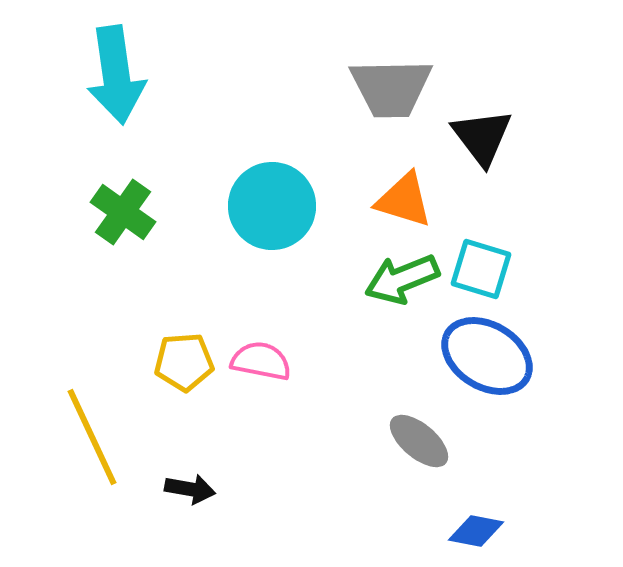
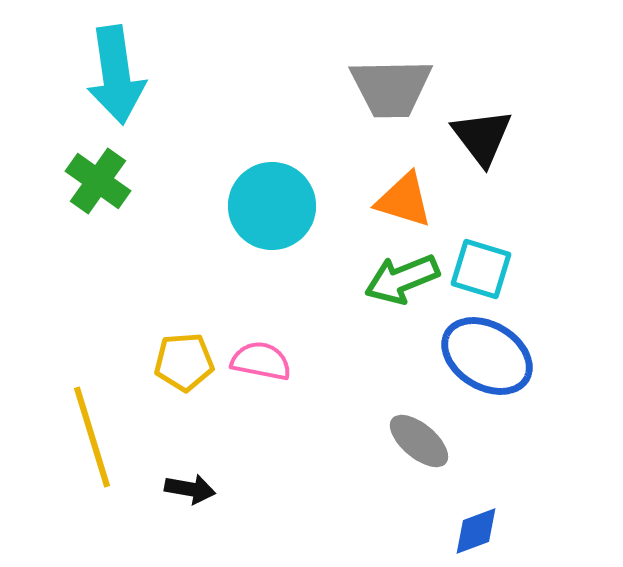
green cross: moved 25 px left, 31 px up
yellow line: rotated 8 degrees clockwise
blue diamond: rotated 32 degrees counterclockwise
